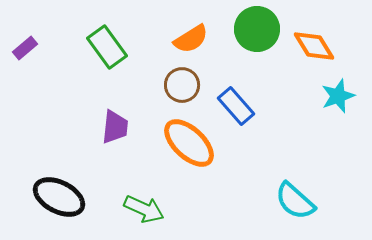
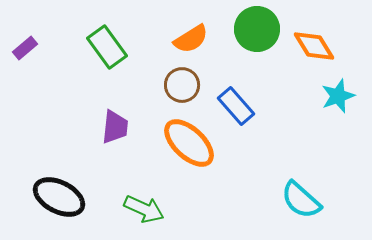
cyan semicircle: moved 6 px right, 1 px up
